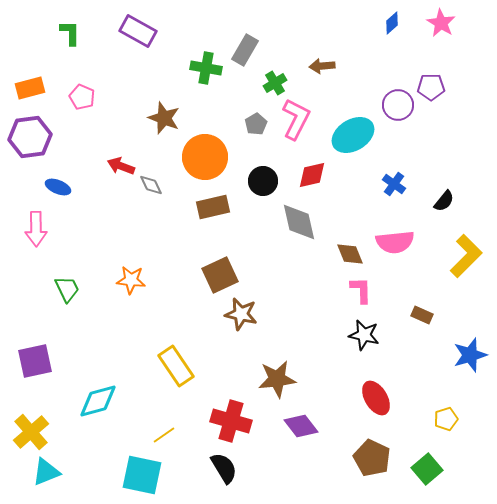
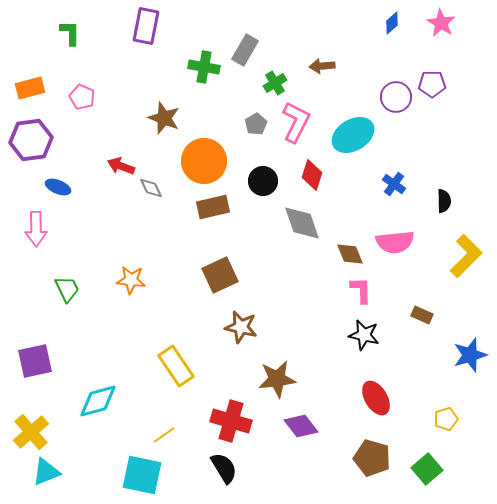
purple rectangle at (138, 31): moved 8 px right, 5 px up; rotated 72 degrees clockwise
green cross at (206, 68): moved 2 px left, 1 px up
purple pentagon at (431, 87): moved 1 px right, 3 px up
purple circle at (398, 105): moved 2 px left, 8 px up
pink L-shape at (296, 119): moved 3 px down
purple hexagon at (30, 137): moved 1 px right, 3 px down
orange circle at (205, 157): moved 1 px left, 4 px down
red diamond at (312, 175): rotated 60 degrees counterclockwise
gray diamond at (151, 185): moved 3 px down
black semicircle at (444, 201): rotated 40 degrees counterclockwise
gray diamond at (299, 222): moved 3 px right, 1 px down; rotated 6 degrees counterclockwise
brown star at (241, 314): moved 13 px down
brown pentagon at (372, 458): rotated 9 degrees counterclockwise
